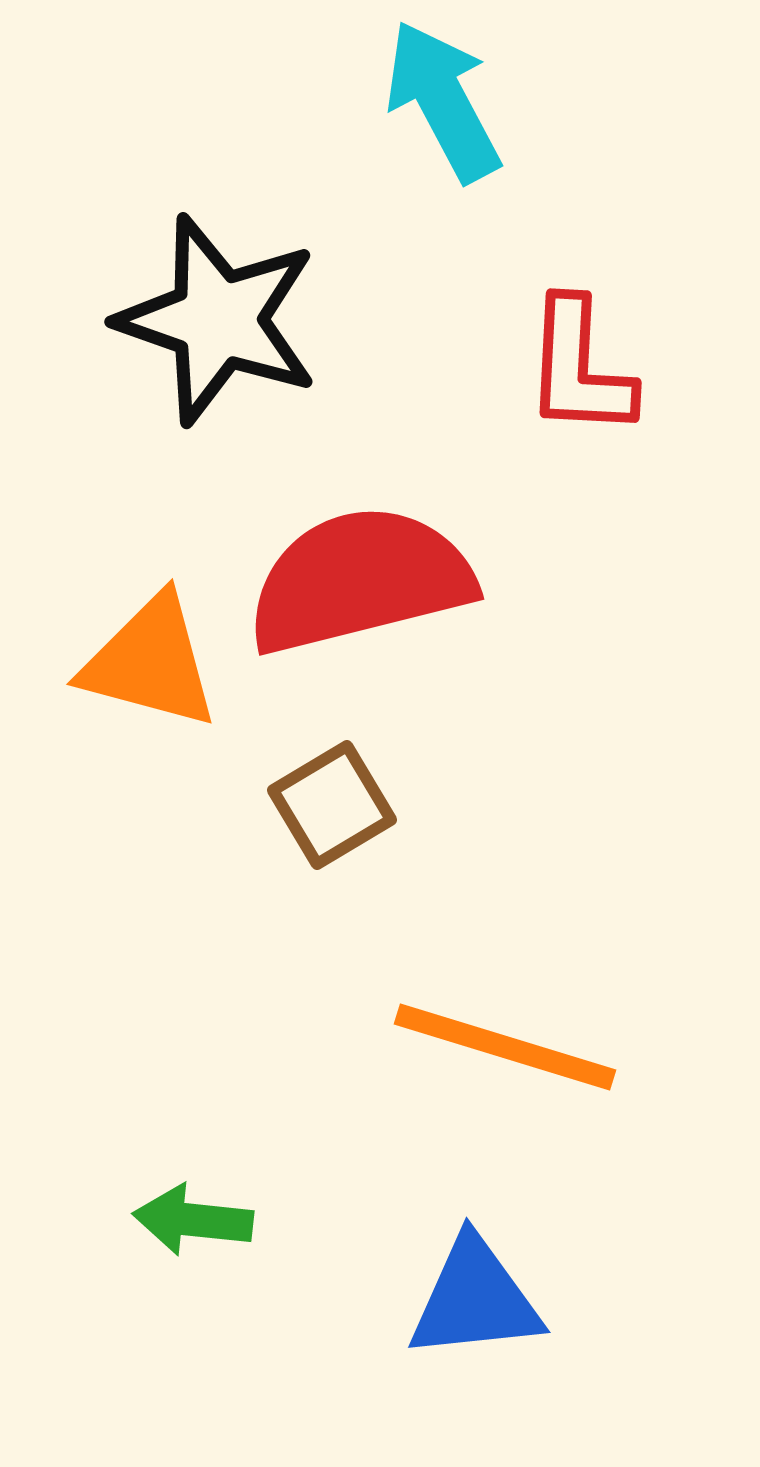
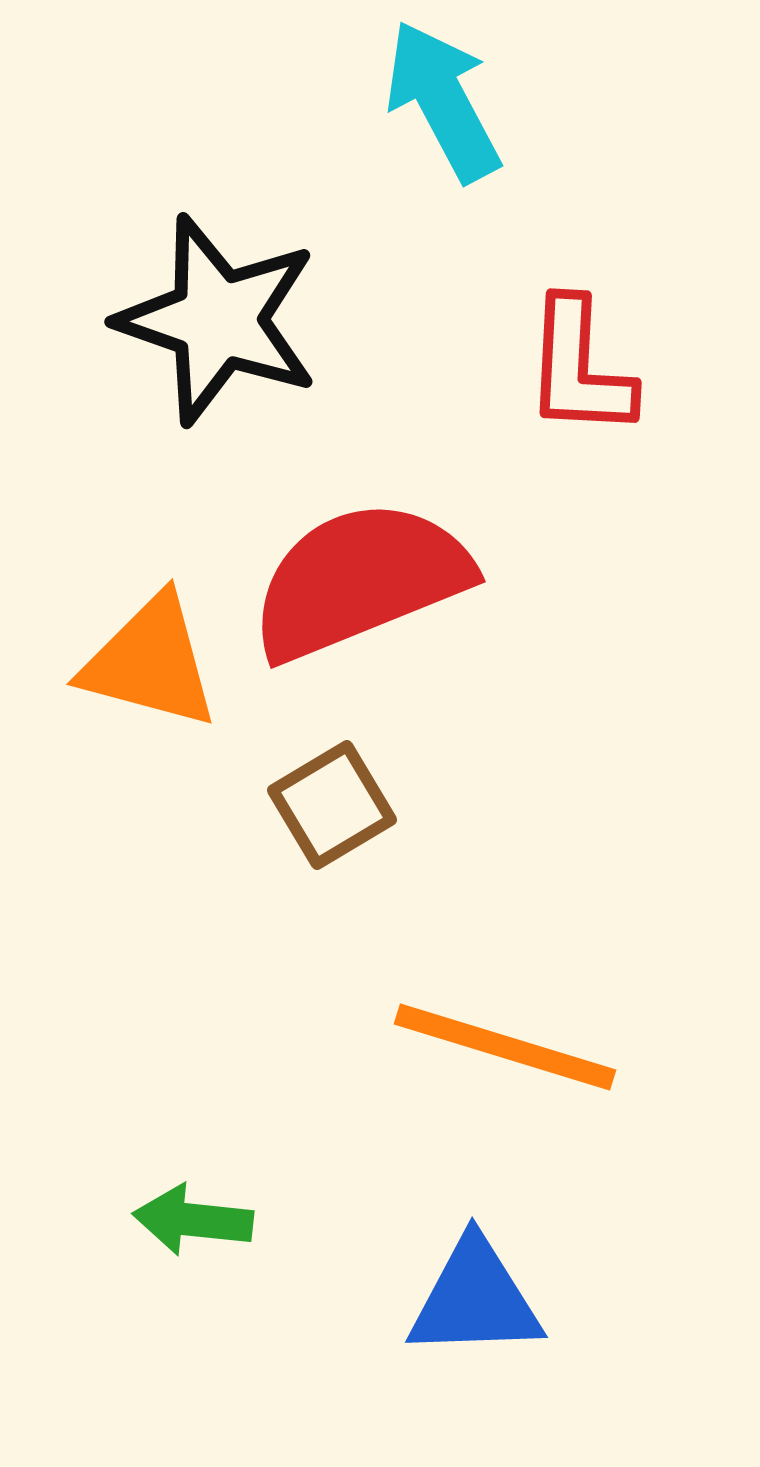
red semicircle: rotated 8 degrees counterclockwise
blue triangle: rotated 4 degrees clockwise
